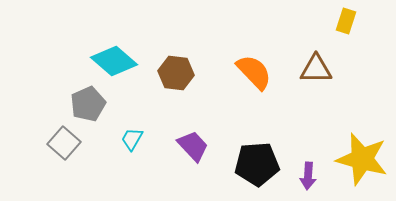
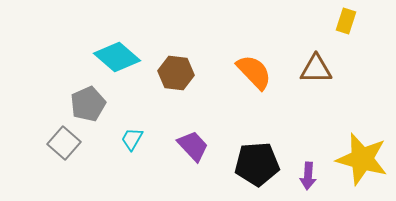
cyan diamond: moved 3 px right, 4 px up
